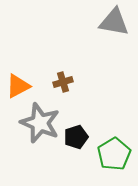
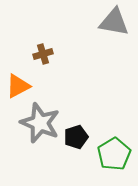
brown cross: moved 20 px left, 28 px up
